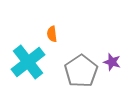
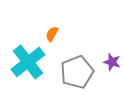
orange semicircle: rotated 35 degrees clockwise
gray pentagon: moved 4 px left, 1 px down; rotated 12 degrees clockwise
